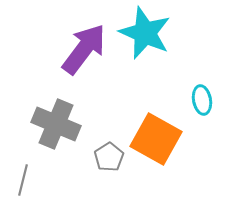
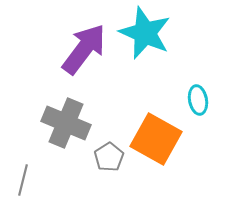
cyan ellipse: moved 4 px left
gray cross: moved 10 px right, 1 px up
